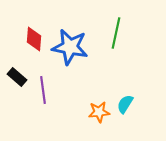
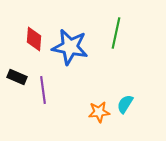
black rectangle: rotated 18 degrees counterclockwise
